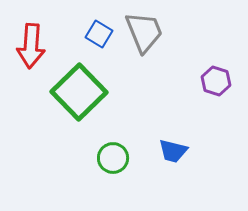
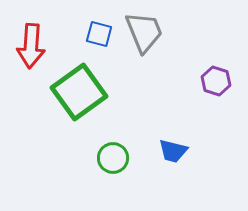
blue square: rotated 16 degrees counterclockwise
green square: rotated 8 degrees clockwise
